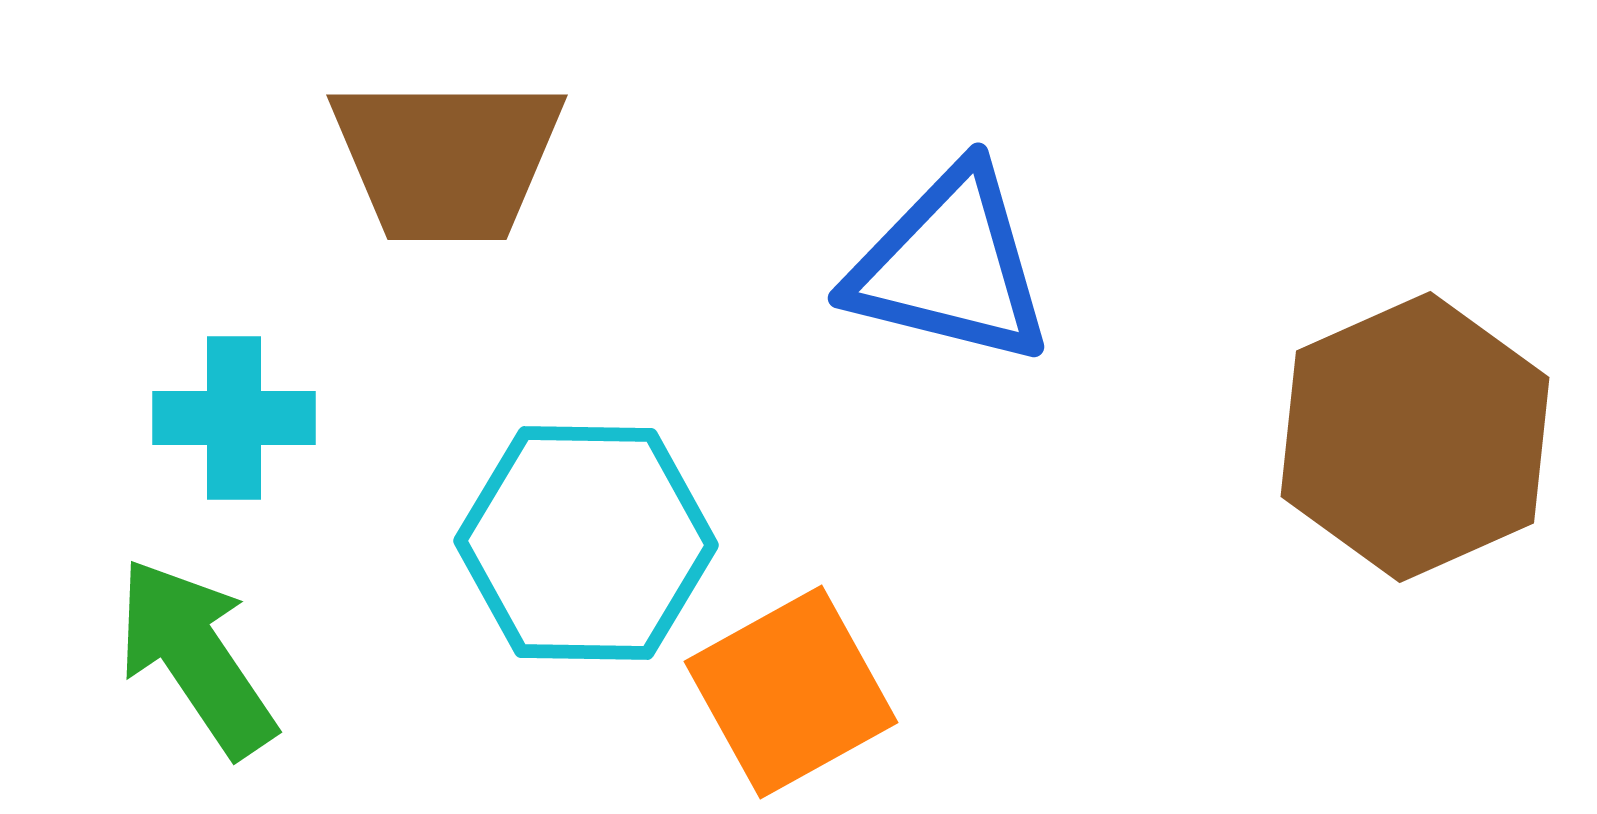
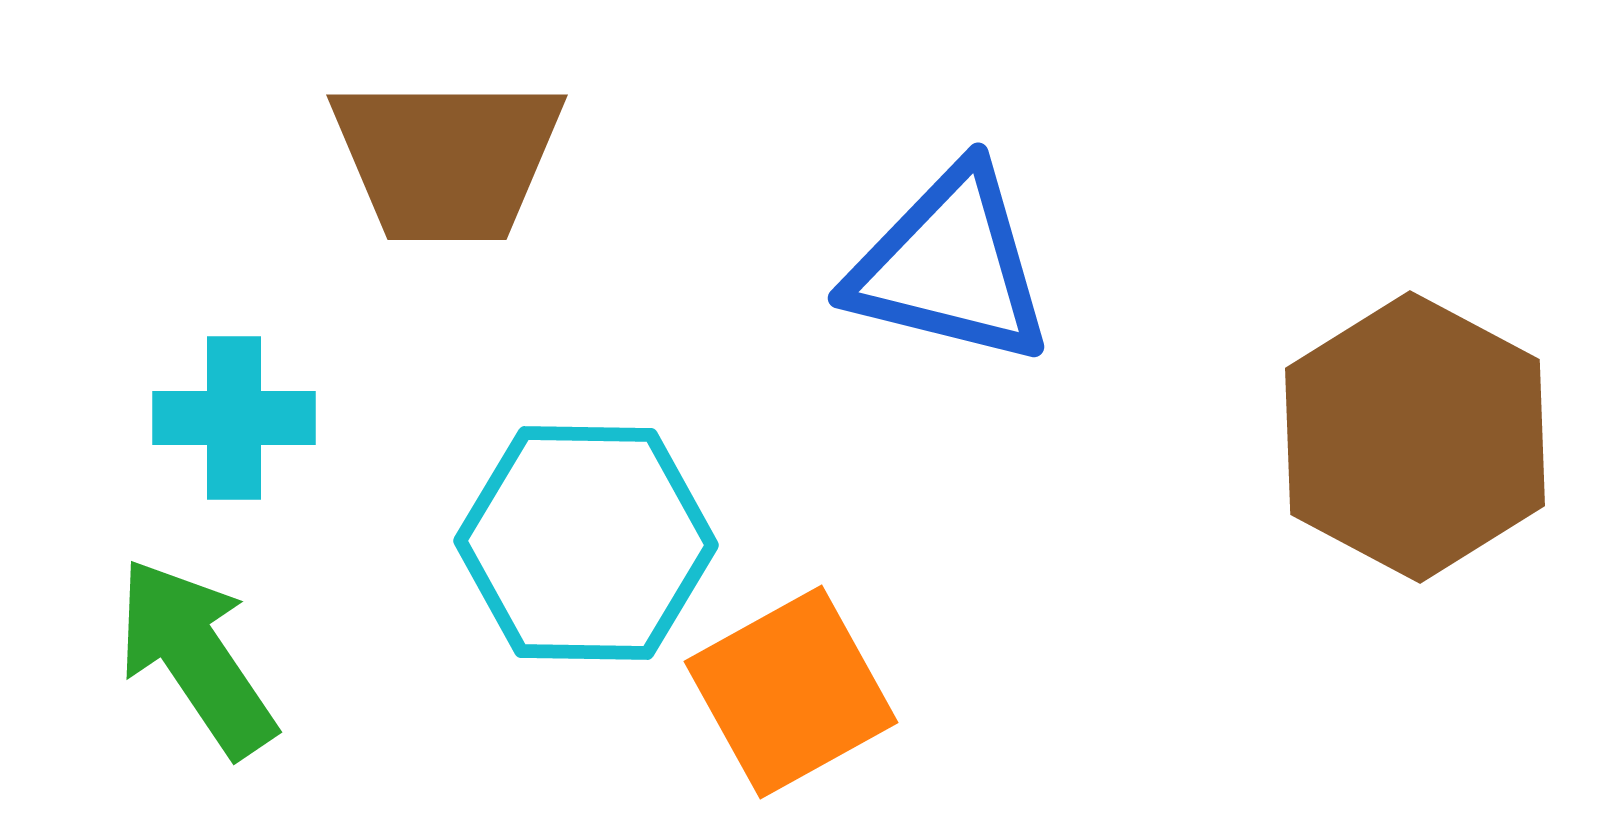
brown hexagon: rotated 8 degrees counterclockwise
